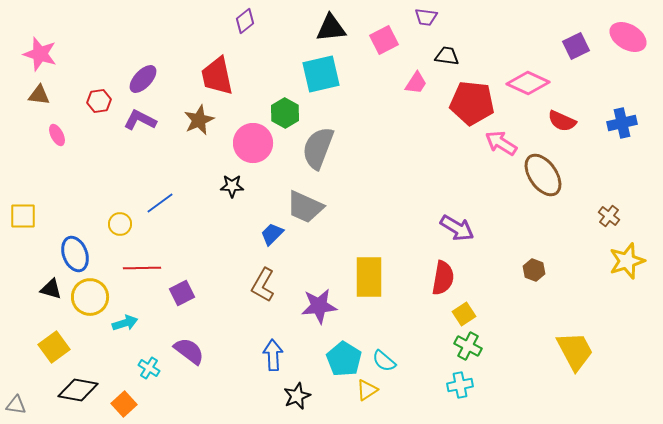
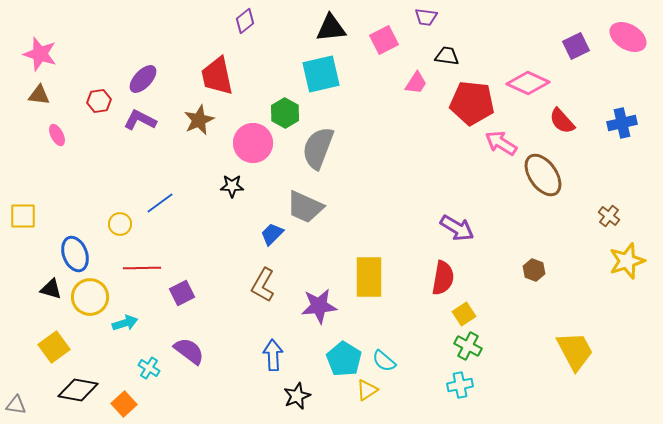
red semicircle at (562, 121): rotated 24 degrees clockwise
